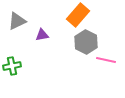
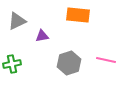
orange rectangle: rotated 55 degrees clockwise
purple triangle: moved 1 px down
gray hexagon: moved 17 px left, 21 px down; rotated 15 degrees clockwise
green cross: moved 2 px up
